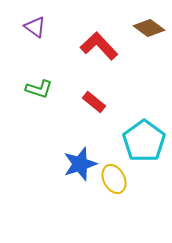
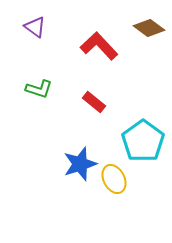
cyan pentagon: moved 1 px left
